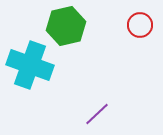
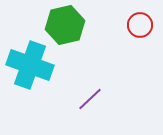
green hexagon: moved 1 px left, 1 px up
purple line: moved 7 px left, 15 px up
